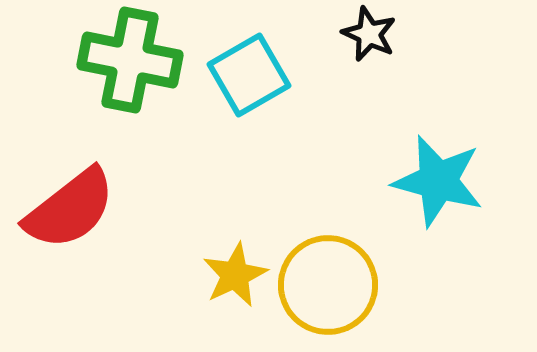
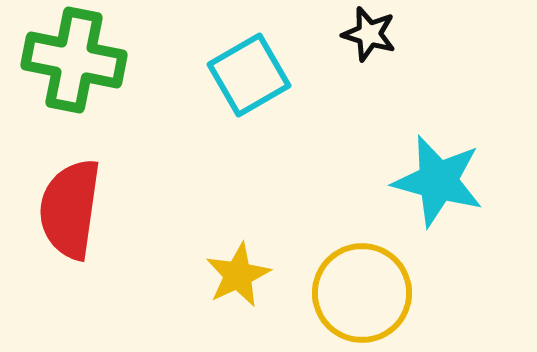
black star: rotated 8 degrees counterclockwise
green cross: moved 56 px left
red semicircle: rotated 136 degrees clockwise
yellow star: moved 3 px right
yellow circle: moved 34 px right, 8 px down
